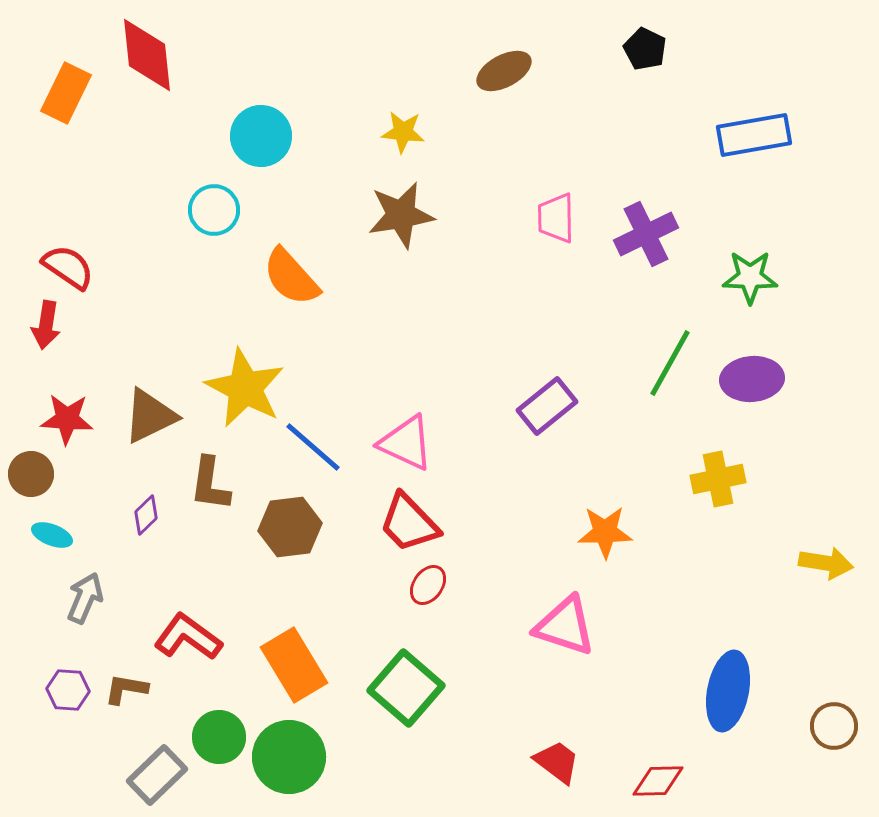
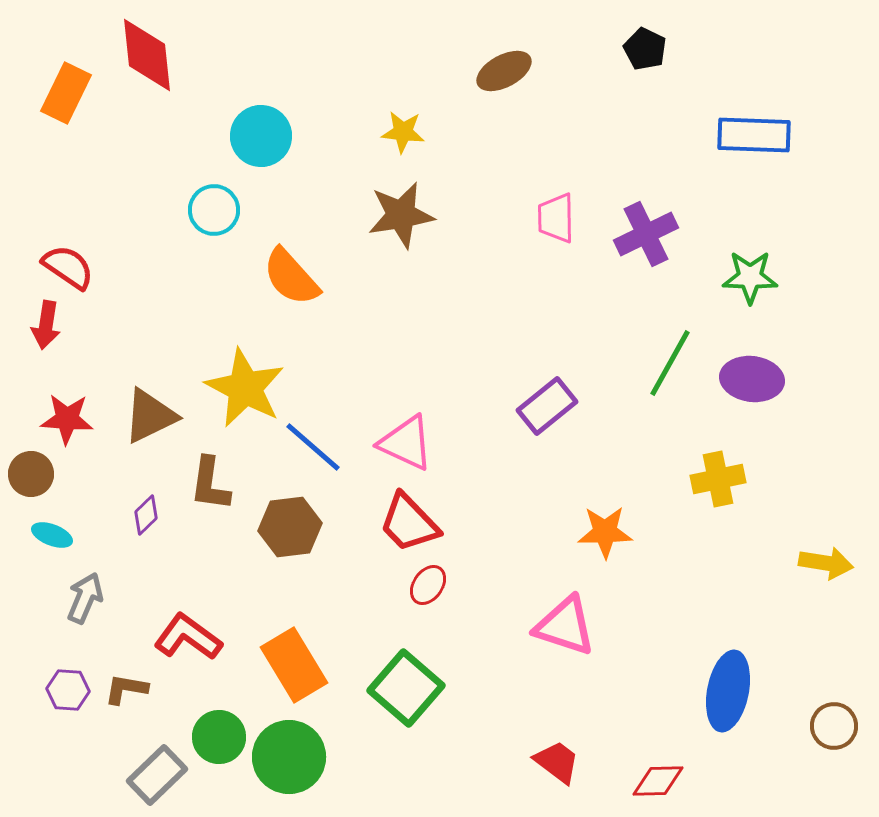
blue rectangle at (754, 135): rotated 12 degrees clockwise
purple ellipse at (752, 379): rotated 12 degrees clockwise
